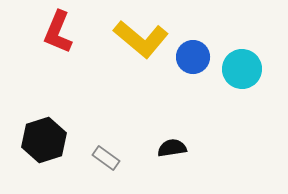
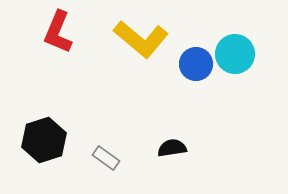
blue circle: moved 3 px right, 7 px down
cyan circle: moved 7 px left, 15 px up
